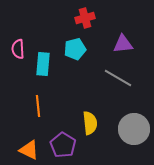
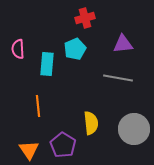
cyan pentagon: rotated 10 degrees counterclockwise
cyan rectangle: moved 4 px right
gray line: rotated 20 degrees counterclockwise
yellow semicircle: moved 1 px right
orange triangle: rotated 30 degrees clockwise
